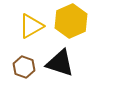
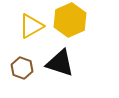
yellow hexagon: moved 1 px left, 1 px up
brown hexagon: moved 2 px left, 1 px down
